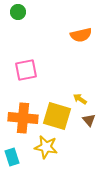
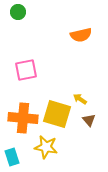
yellow square: moved 2 px up
